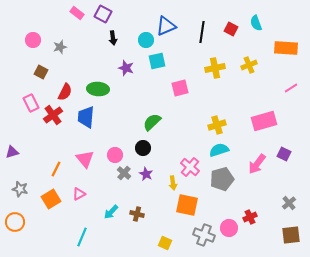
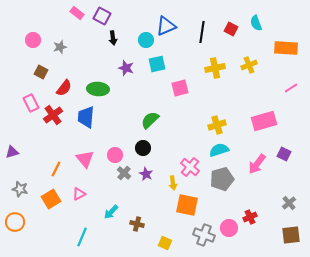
purple square at (103, 14): moved 1 px left, 2 px down
cyan square at (157, 61): moved 3 px down
red semicircle at (65, 92): moved 1 px left, 4 px up; rotated 12 degrees clockwise
green semicircle at (152, 122): moved 2 px left, 2 px up
brown cross at (137, 214): moved 10 px down
